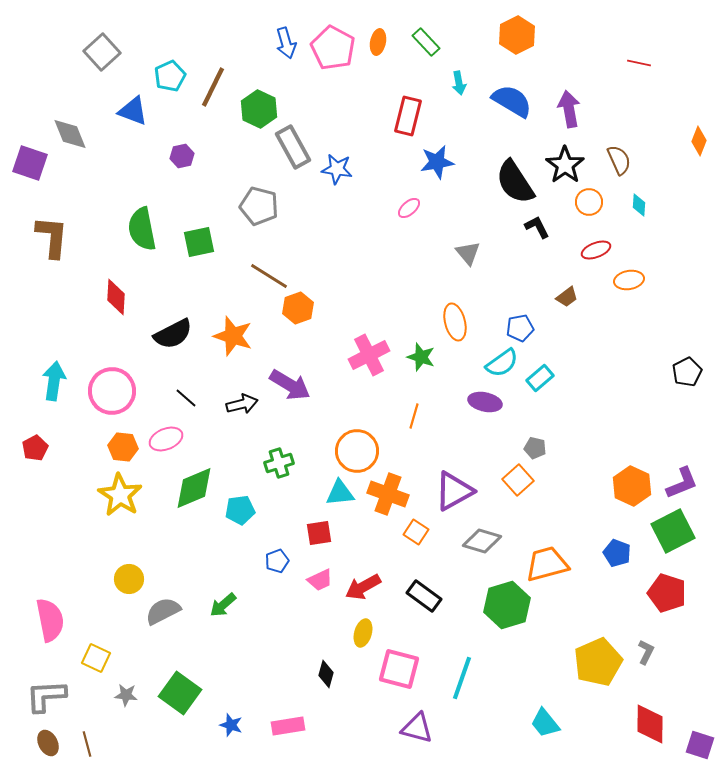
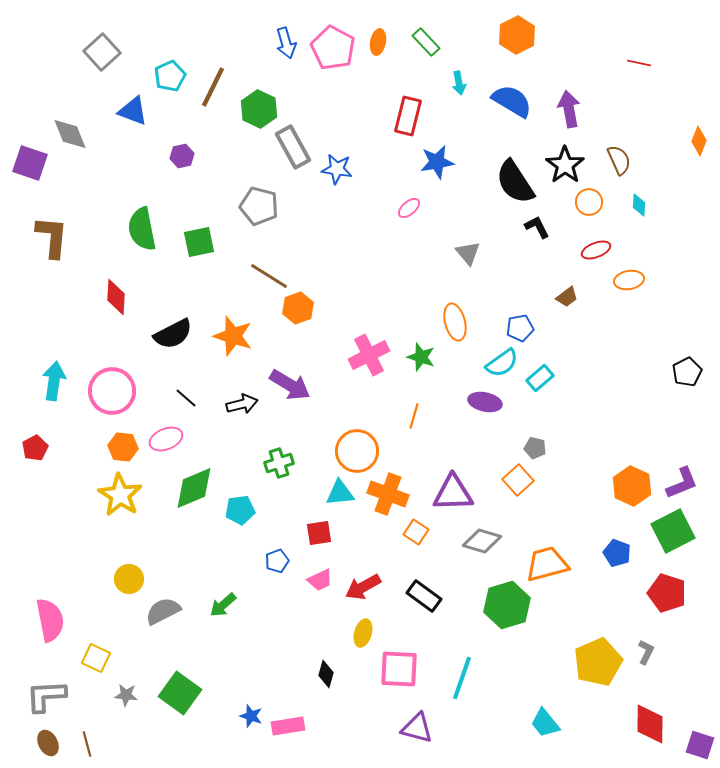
purple triangle at (454, 491): moved 1 px left, 2 px down; rotated 27 degrees clockwise
pink square at (399, 669): rotated 12 degrees counterclockwise
blue star at (231, 725): moved 20 px right, 9 px up
